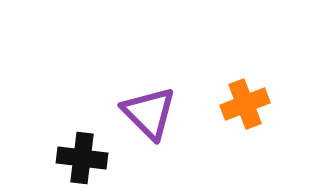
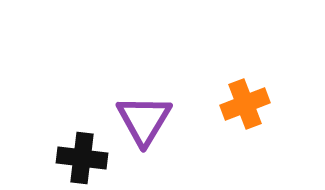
purple triangle: moved 5 px left, 7 px down; rotated 16 degrees clockwise
